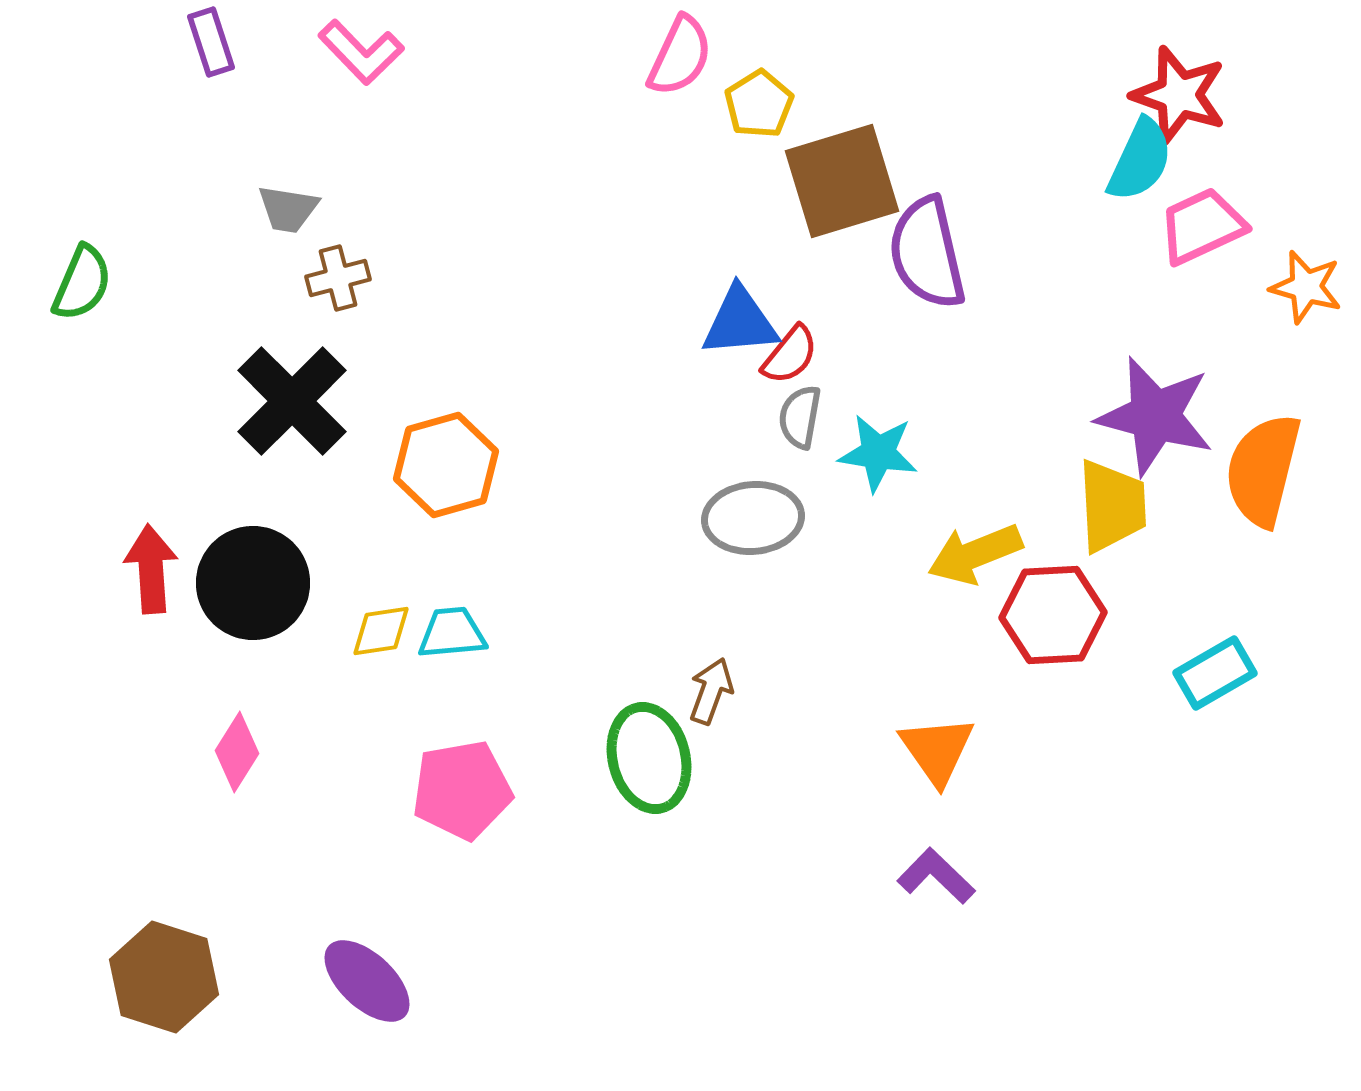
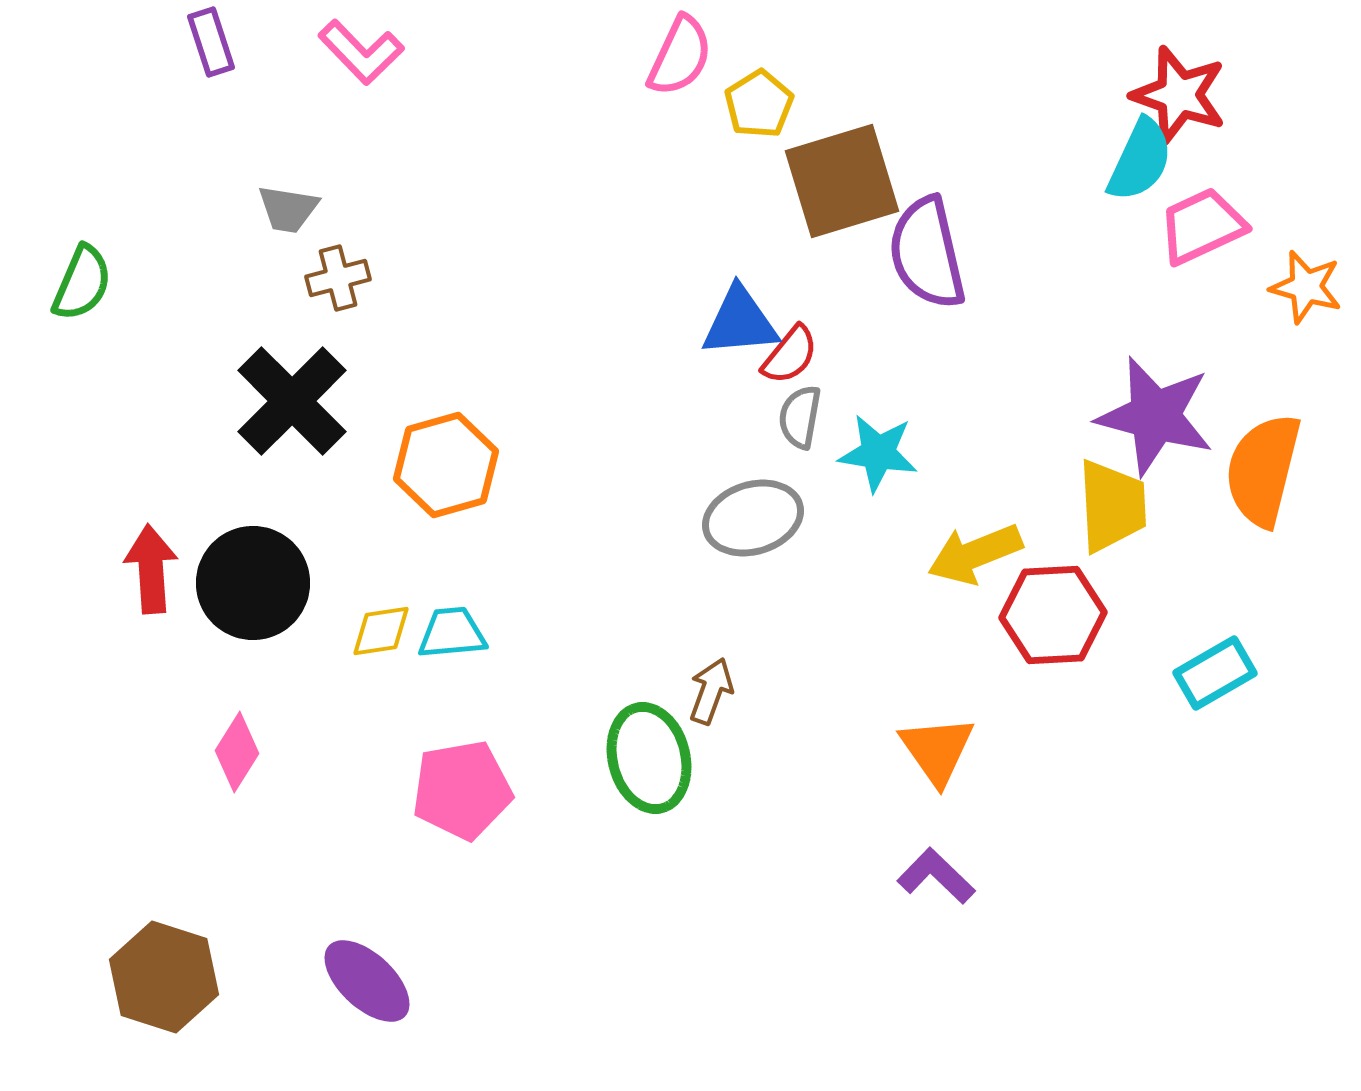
gray ellipse: rotated 12 degrees counterclockwise
